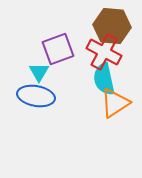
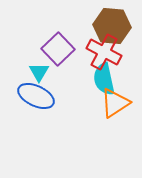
purple square: rotated 24 degrees counterclockwise
blue ellipse: rotated 15 degrees clockwise
